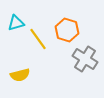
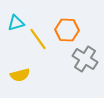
orange hexagon: rotated 15 degrees counterclockwise
